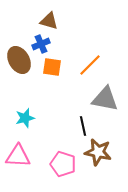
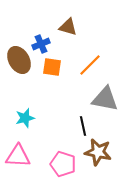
brown triangle: moved 19 px right, 6 px down
